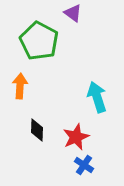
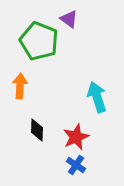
purple triangle: moved 4 px left, 6 px down
green pentagon: rotated 6 degrees counterclockwise
blue cross: moved 8 px left
